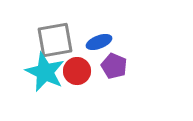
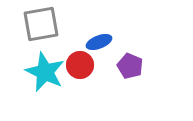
gray square: moved 14 px left, 16 px up
purple pentagon: moved 16 px right
red circle: moved 3 px right, 6 px up
